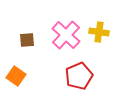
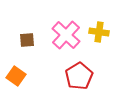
red pentagon: rotated 8 degrees counterclockwise
